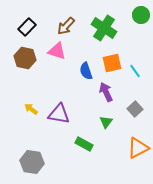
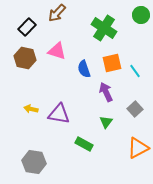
brown arrow: moved 9 px left, 13 px up
blue semicircle: moved 2 px left, 2 px up
yellow arrow: rotated 24 degrees counterclockwise
gray hexagon: moved 2 px right
